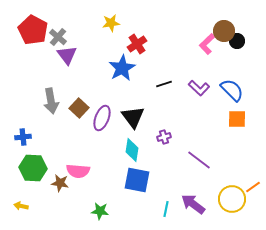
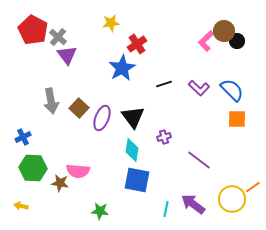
pink L-shape: moved 1 px left, 3 px up
blue cross: rotated 21 degrees counterclockwise
